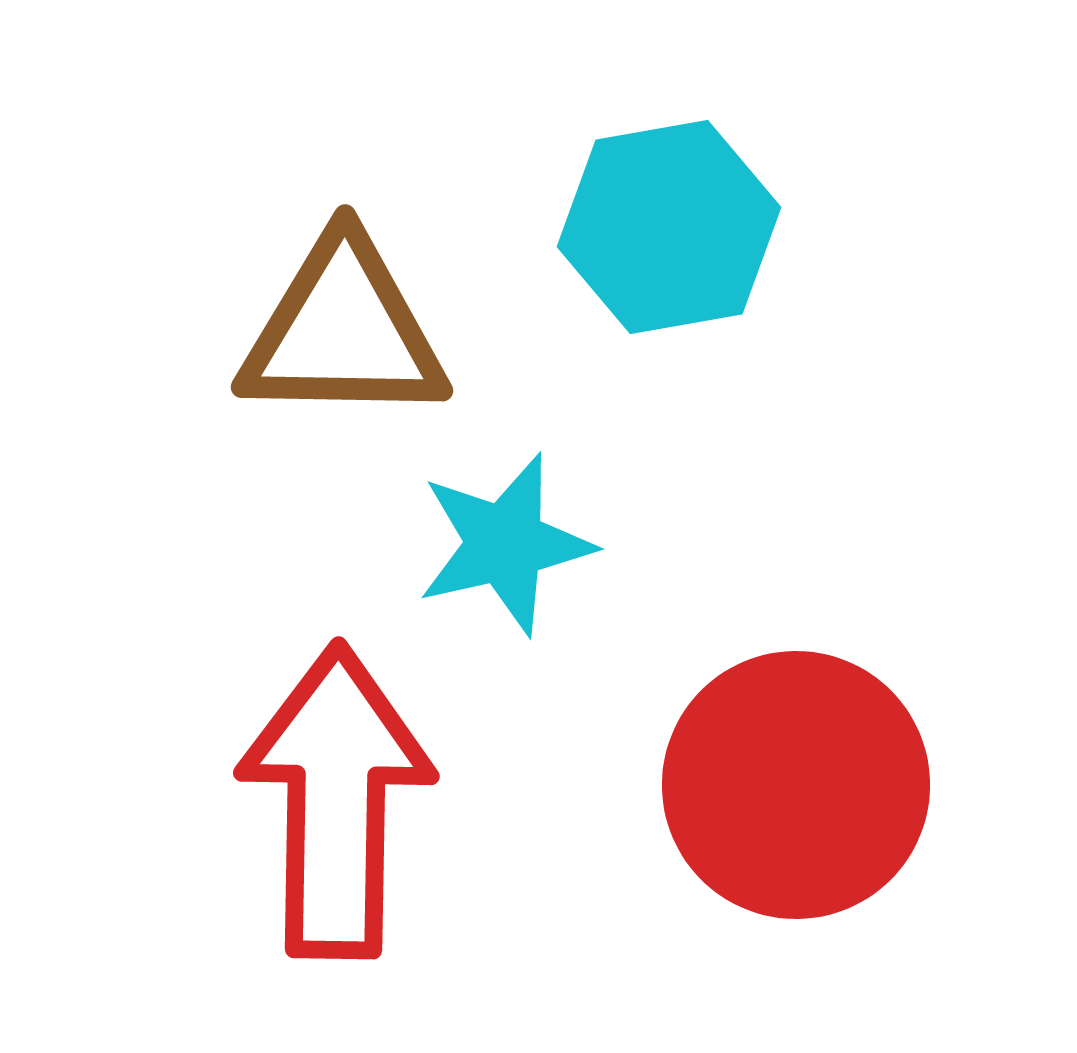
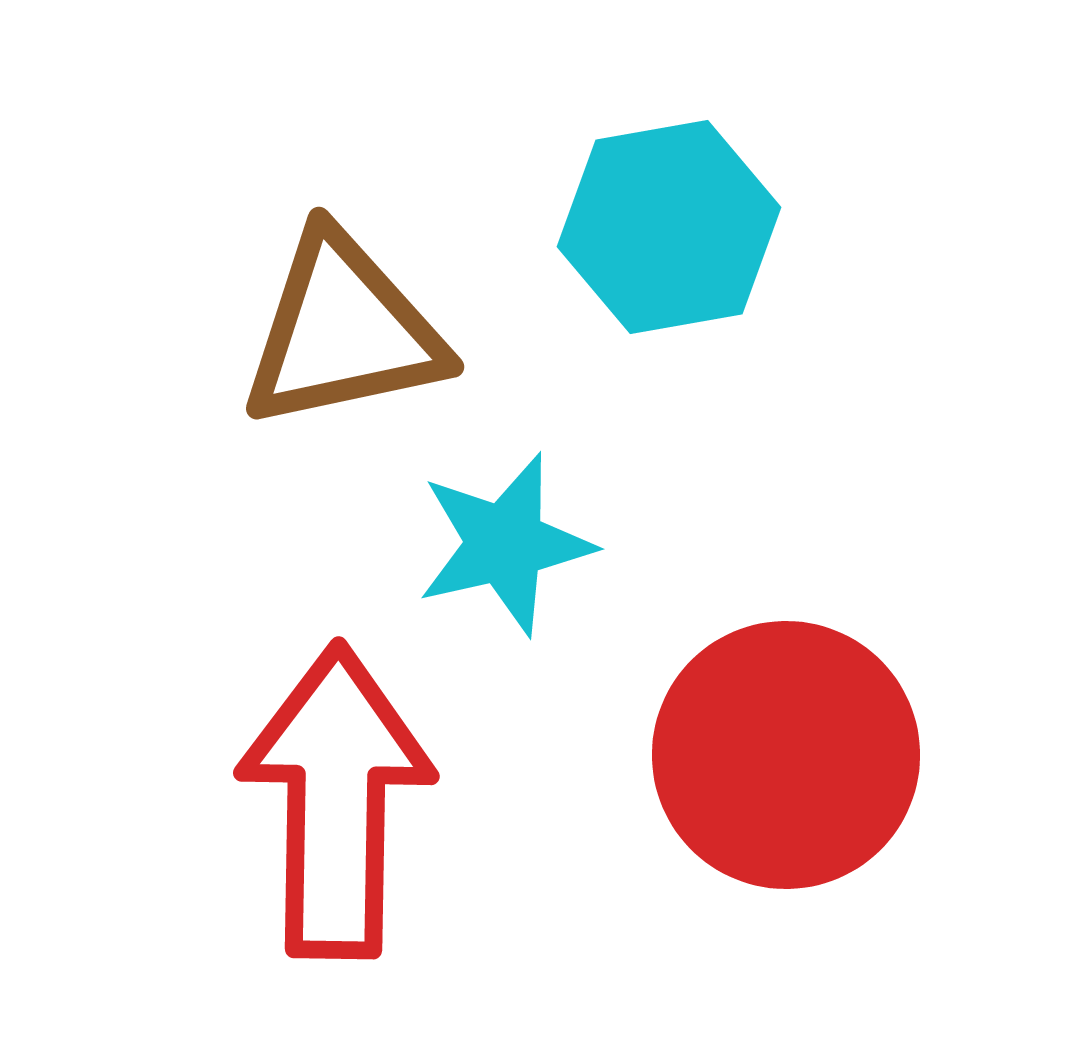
brown triangle: rotated 13 degrees counterclockwise
red circle: moved 10 px left, 30 px up
